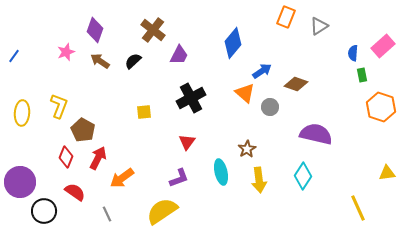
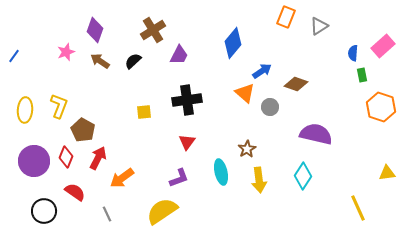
brown cross: rotated 20 degrees clockwise
black cross: moved 4 px left, 2 px down; rotated 20 degrees clockwise
yellow ellipse: moved 3 px right, 3 px up
purple circle: moved 14 px right, 21 px up
